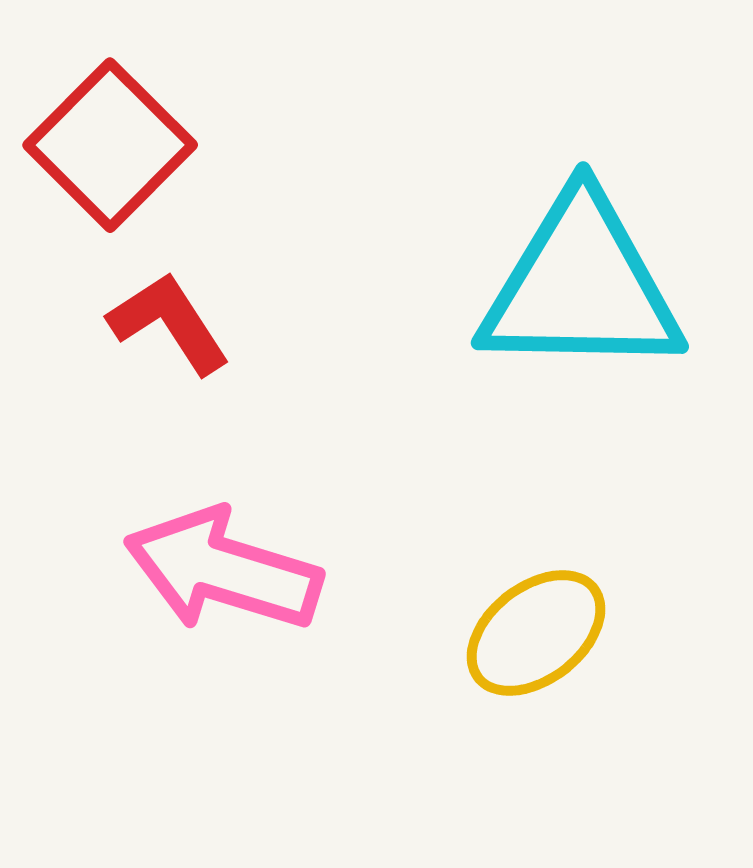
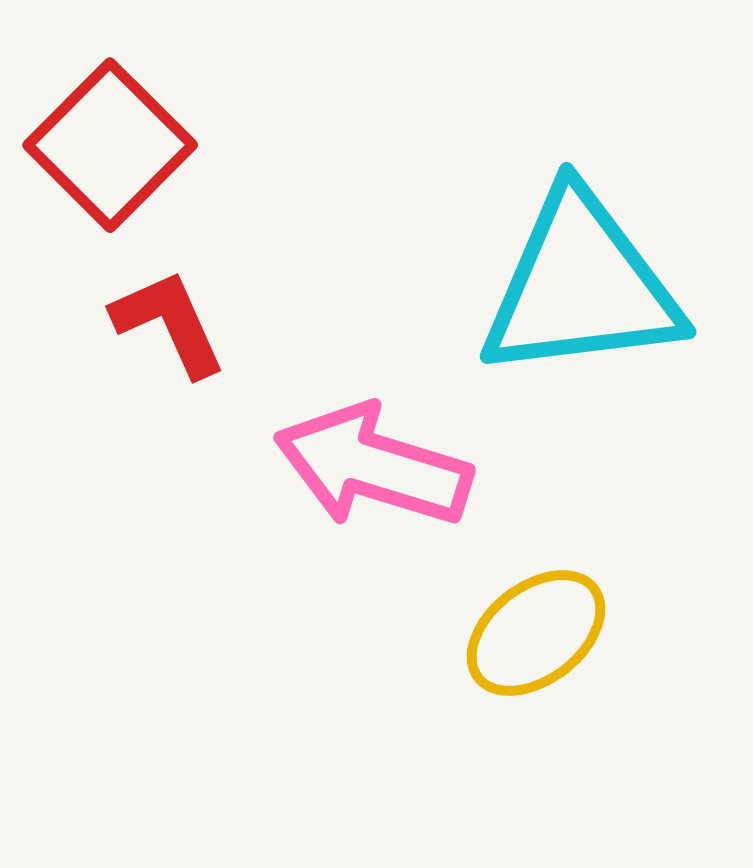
cyan triangle: rotated 8 degrees counterclockwise
red L-shape: rotated 9 degrees clockwise
pink arrow: moved 150 px right, 104 px up
